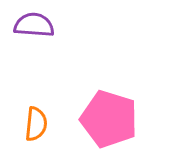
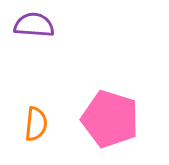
pink pentagon: moved 1 px right
